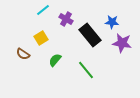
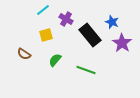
blue star: rotated 16 degrees clockwise
yellow square: moved 5 px right, 3 px up; rotated 16 degrees clockwise
purple star: rotated 24 degrees clockwise
brown semicircle: moved 1 px right
green line: rotated 30 degrees counterclockwise
